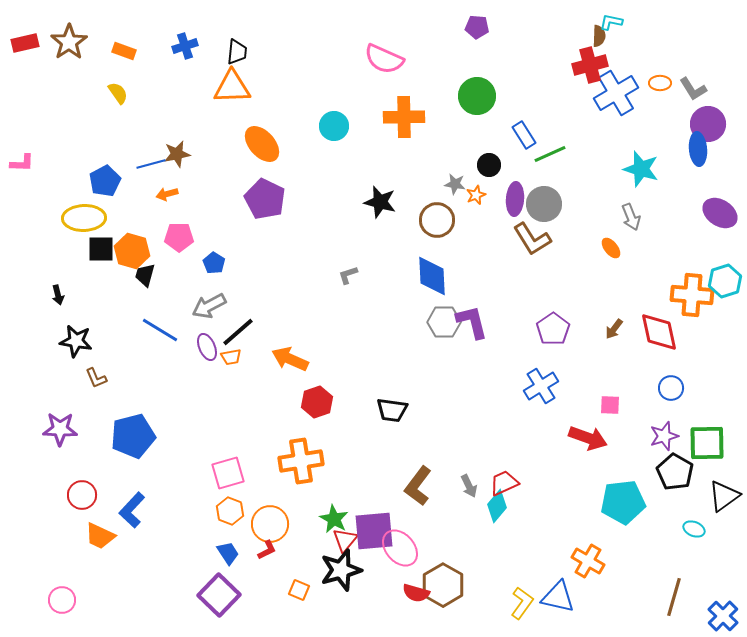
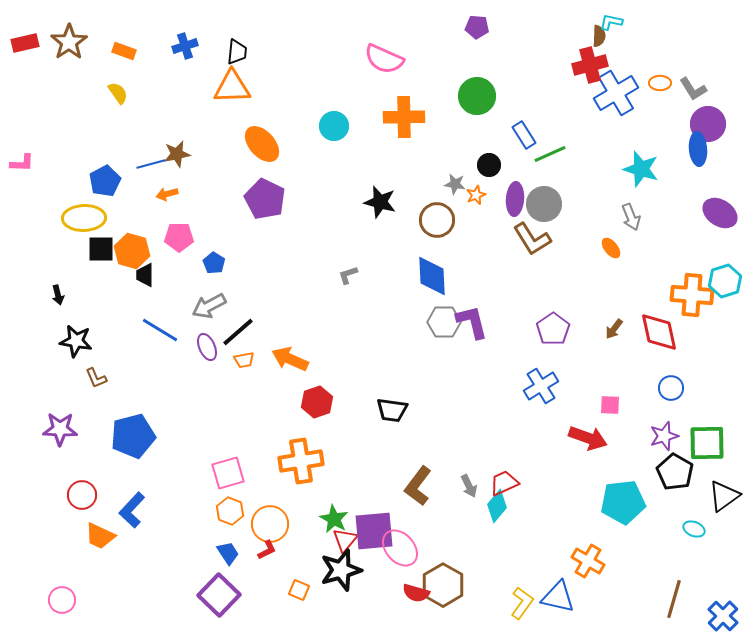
black trapezoid at (145, 275): rotated 15 degrees counterclockwise
orange trapezoid at (231, 357): moved 13 px right, 3 px down
brown line at (674, 597): moved 2 px down
